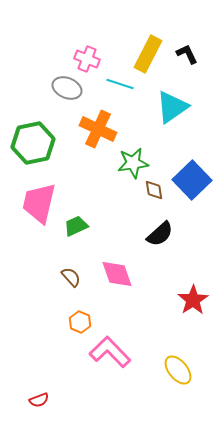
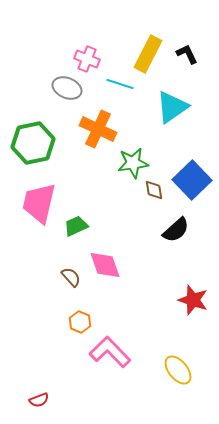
black semicircle: moved 16 px right, 4 px up
pink diamond: moved 12 px left, 9 px up
red star: rotated 20 degrees counterclockwise
